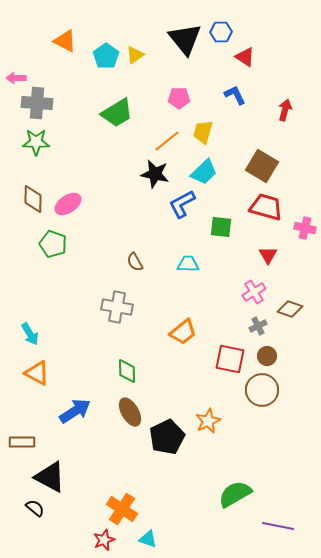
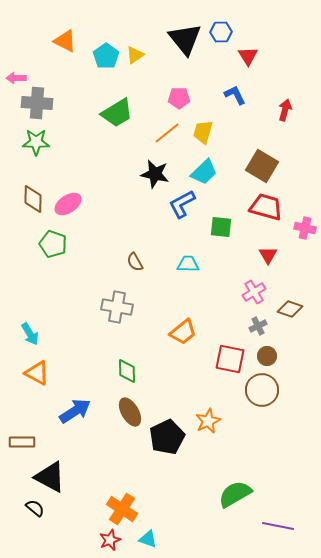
red triangle at (245, 57): moved 3 px right, 1 px up; rotated 25 degrees clockwise
orange line at (167, 141): moved 8 px up
red star at (104, 540): moved 6 px right
